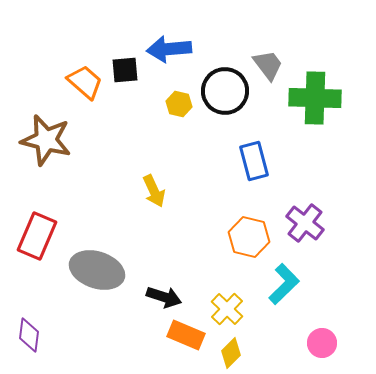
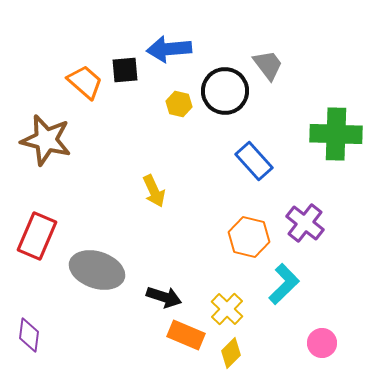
green cross: moved 21 px right, 36 px down
blue rectangle: rotated 27 degrees counterclockwise
